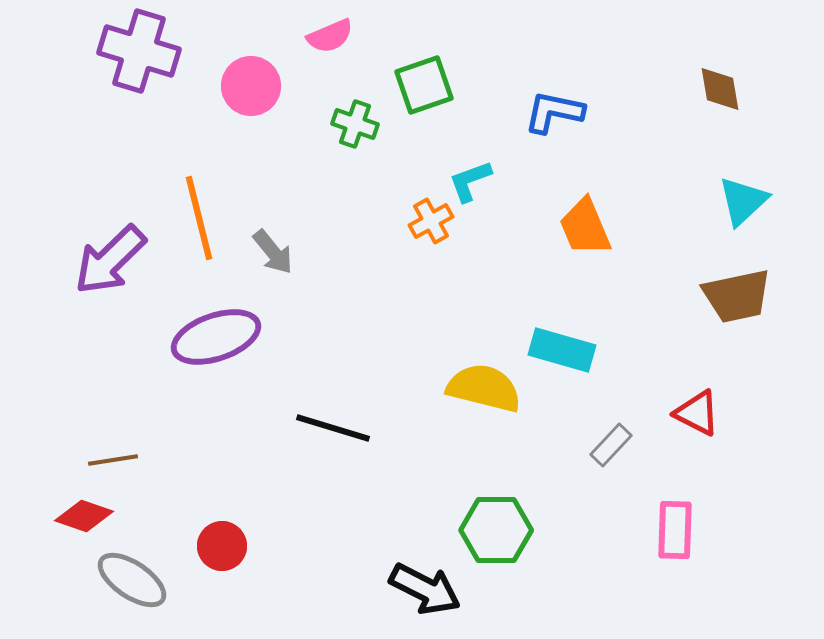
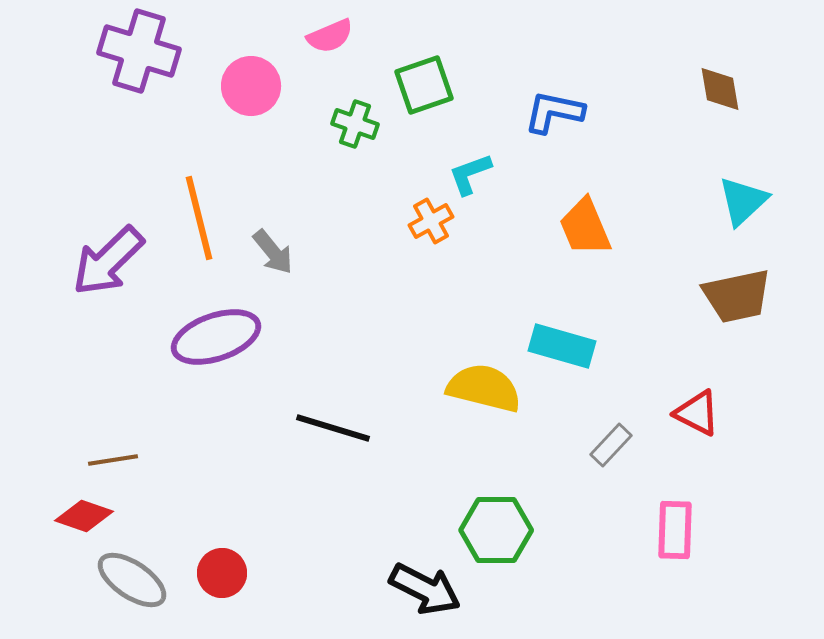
cyan L-shape: moved 7 px up
purple arrow: moved 2 px left, 1 px down
cyan rectangle: moved 4 px up
red circle: moved 27 px down
